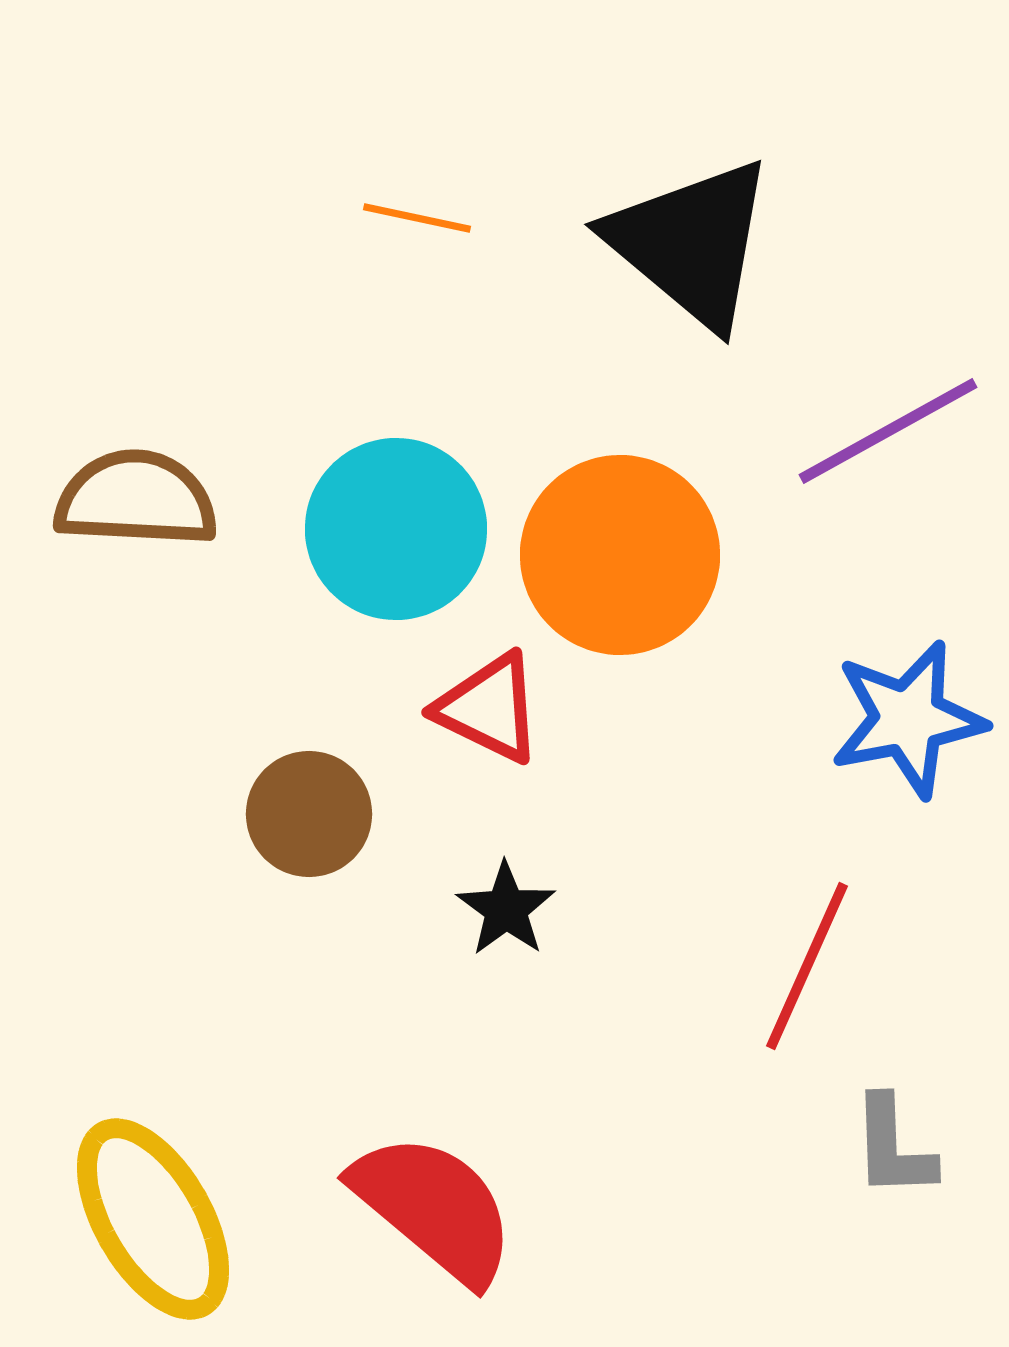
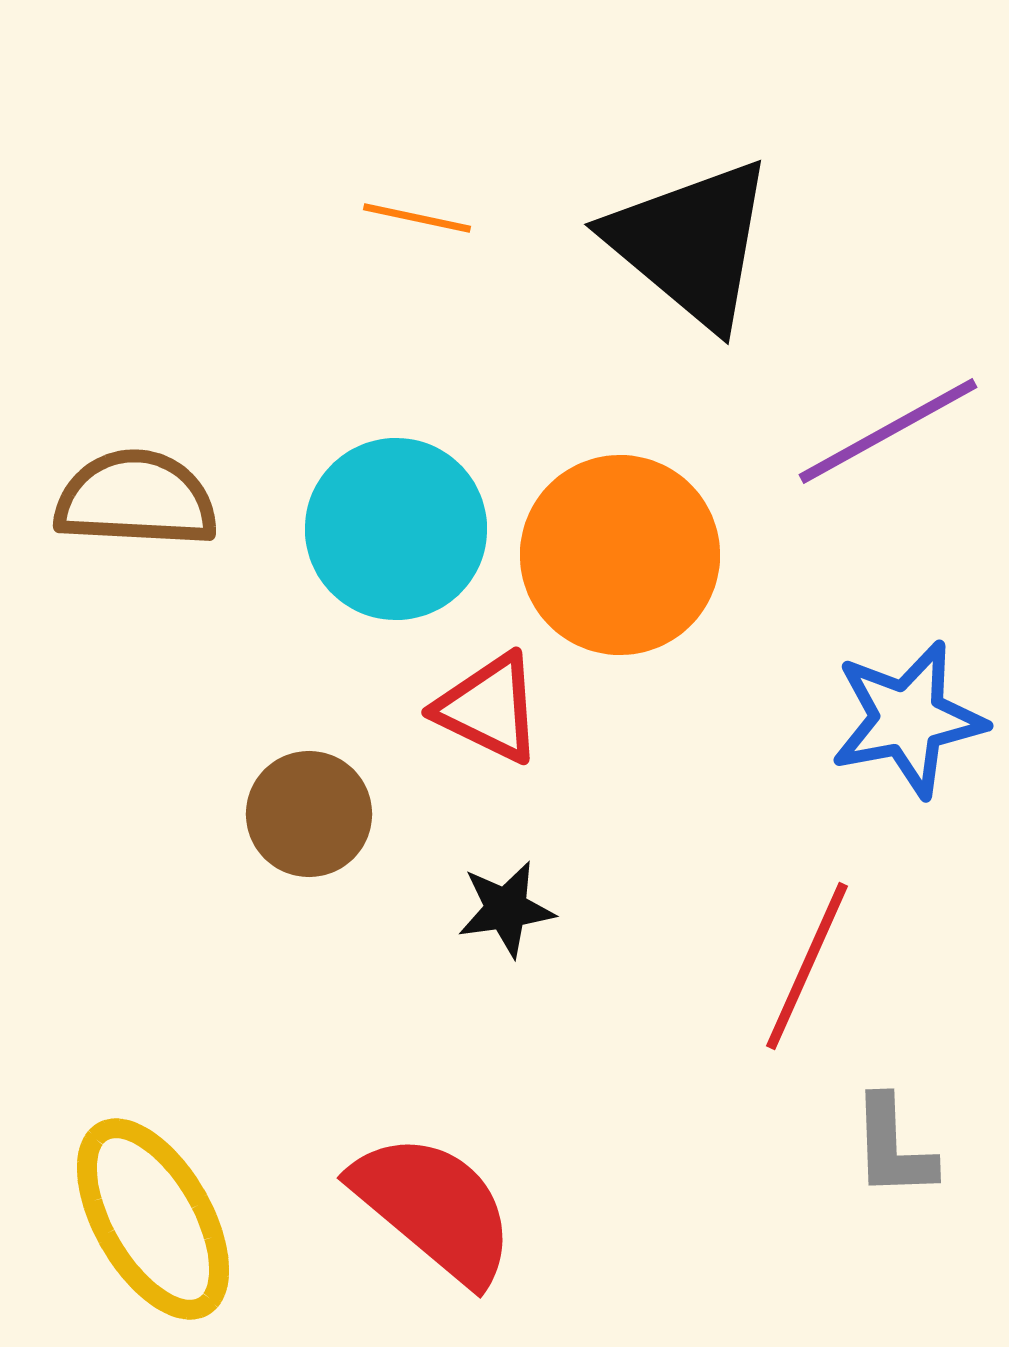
black star: rotated 28 degrees clockwise
